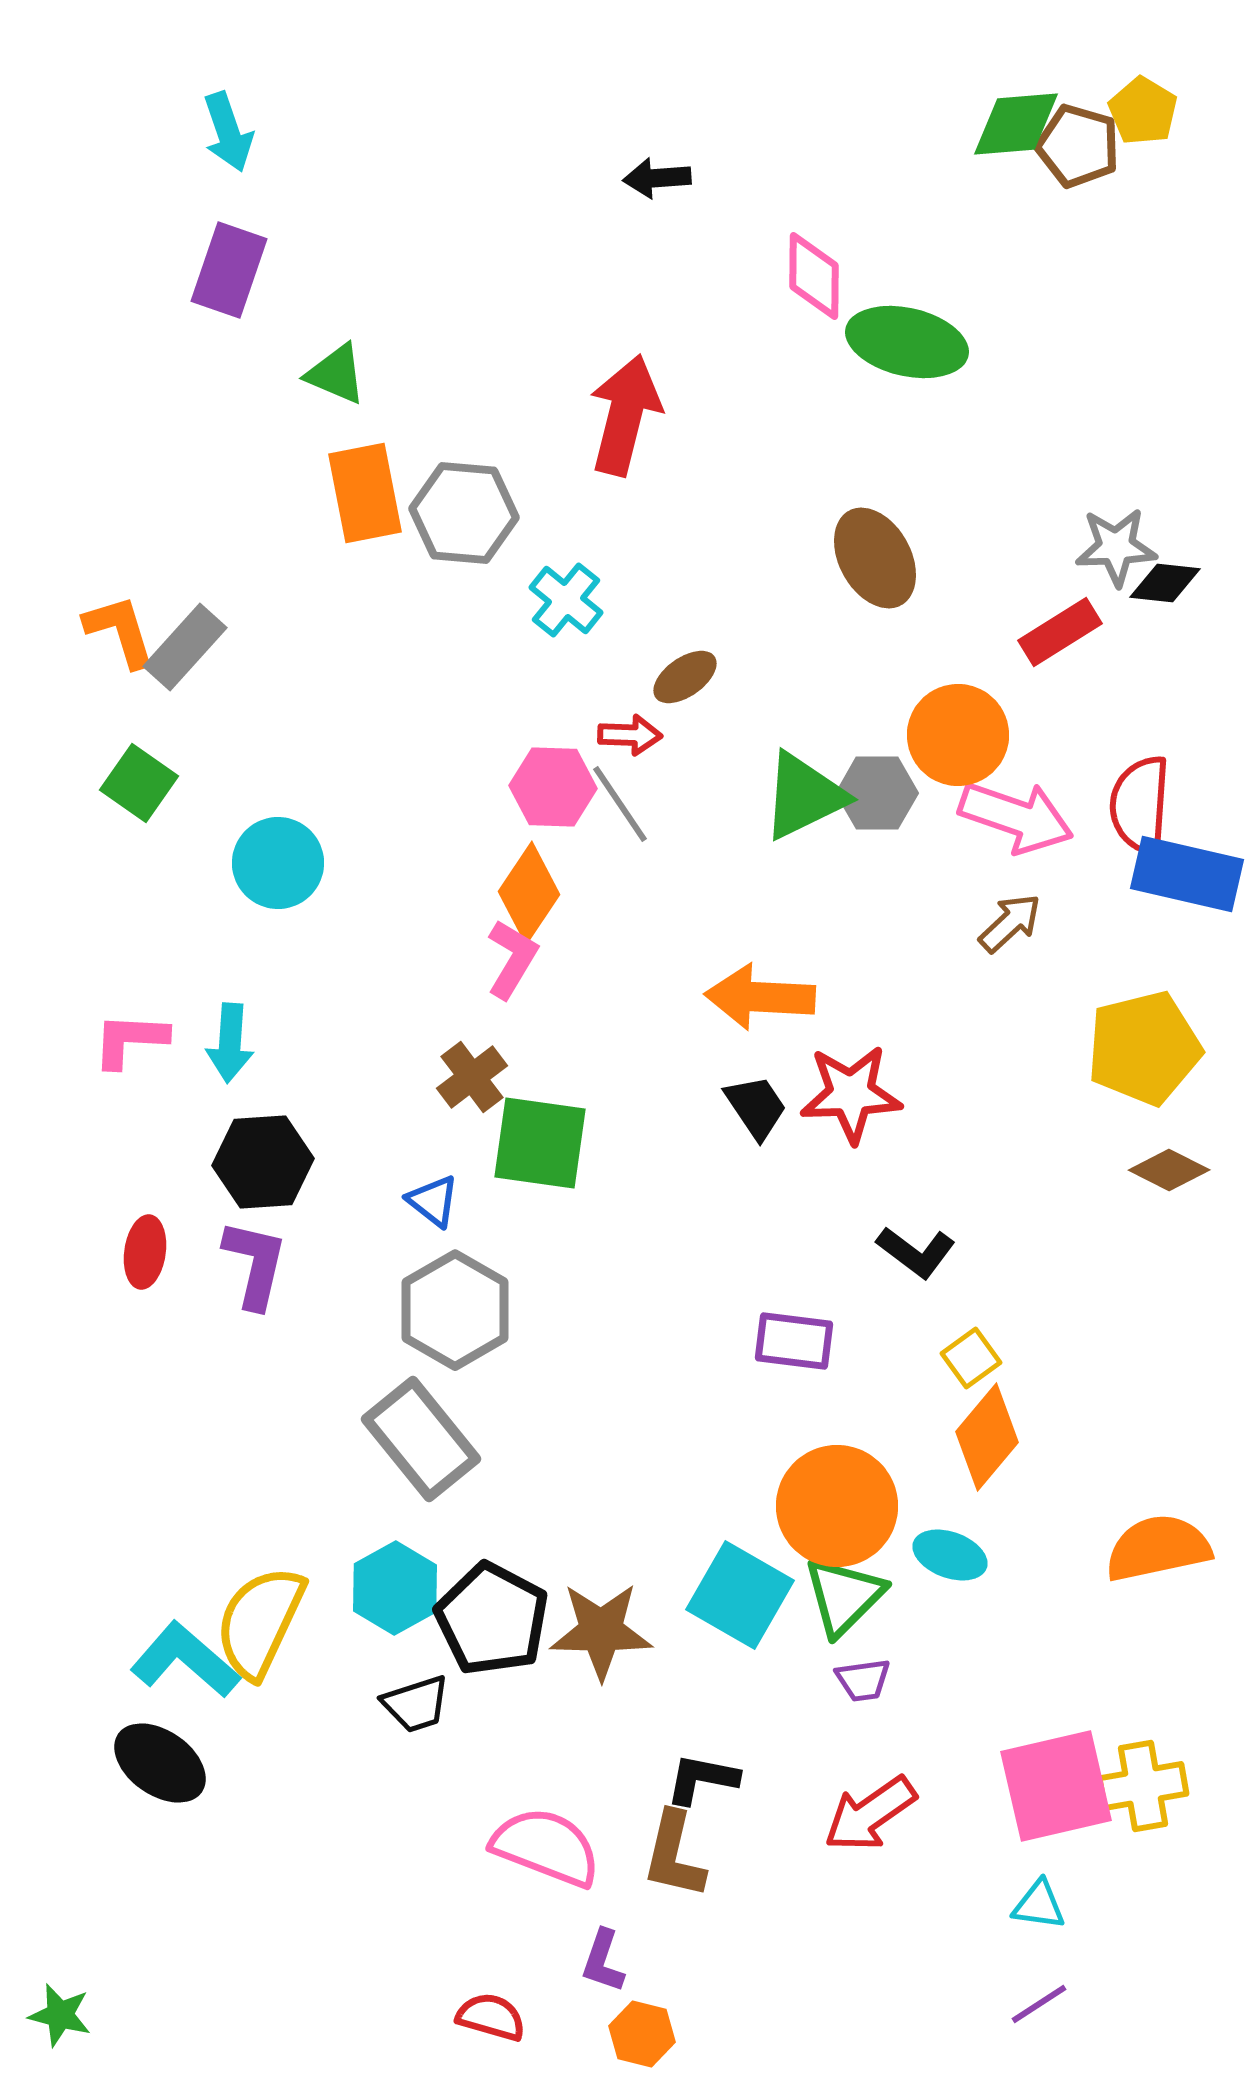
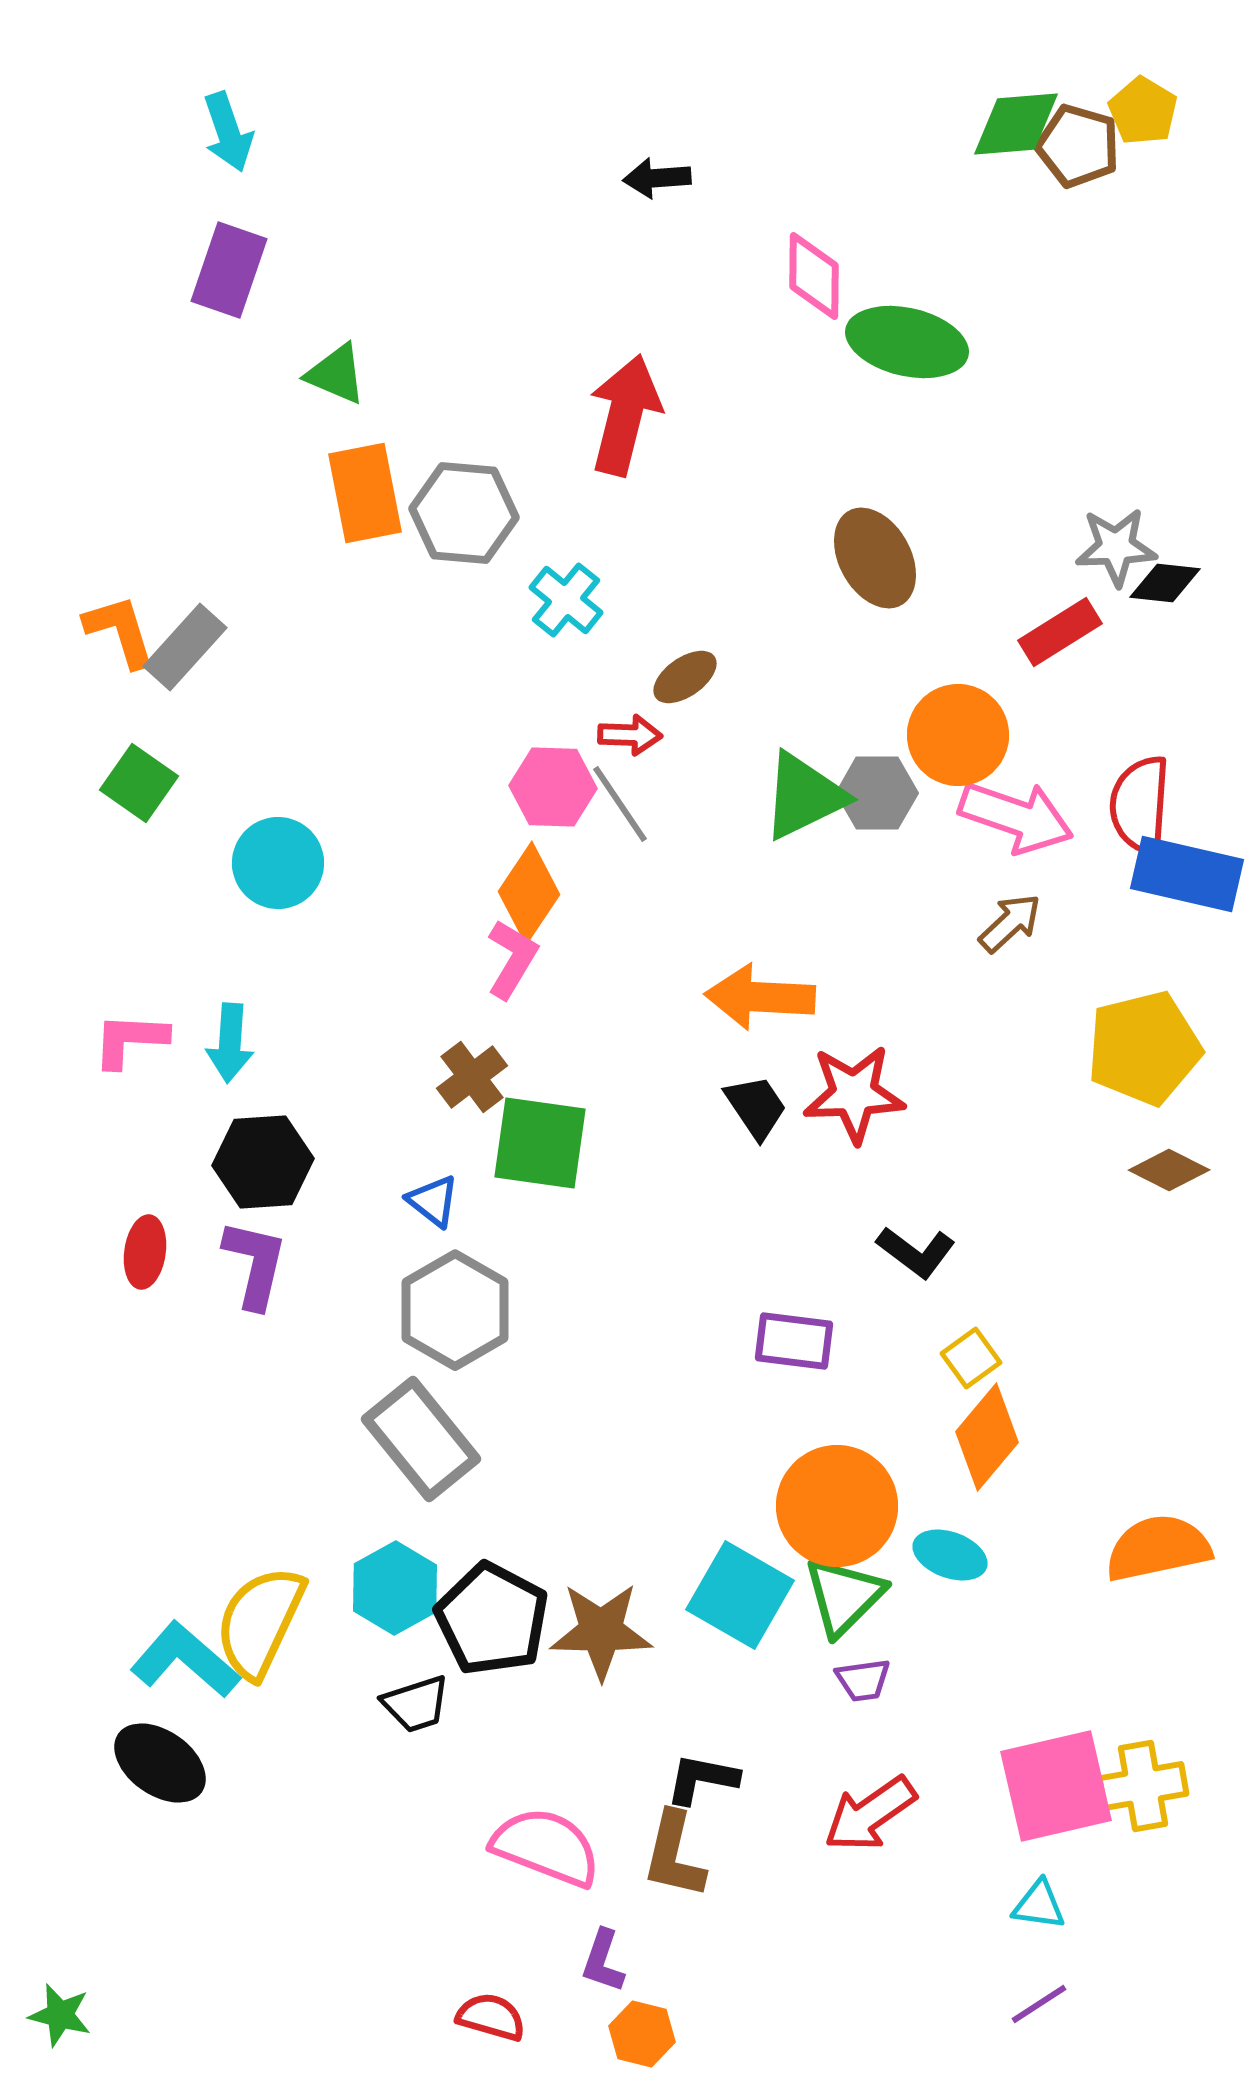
red star at (851, 1094): moved 3 px right
